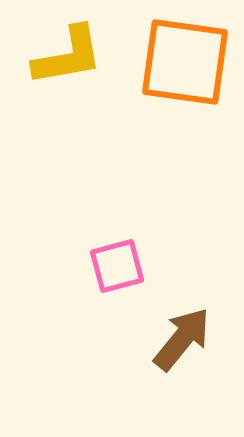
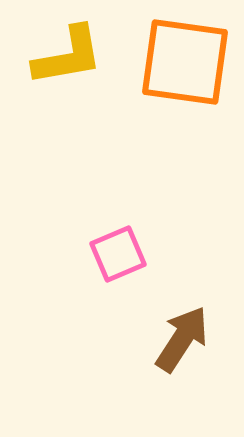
pink square: moved 1 px right, 12 px up; rotated 8 degrees counterclockwise
brown arrow: rotated 6 degrees counterclockwise
